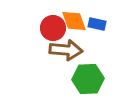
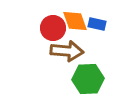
orange diamond: moved 1 px right
brown arrow: moved 1 px right, 1 px down
